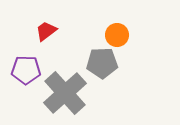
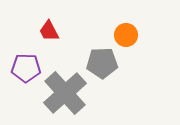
red trapezoid: moved 3 px right; rotated 80 degrees counterclockwise
orange circle: moved 9 px right
purple pentagon: moved 2 px up
